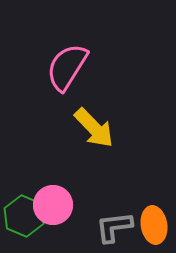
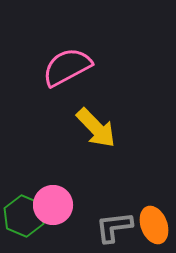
pink semicircle: rotated 30 degrees clockwise
yellow arrow: moved 2 px right
orange ellipse: rotated 12 degrees counterclockwise
